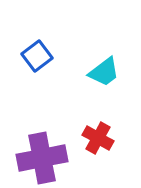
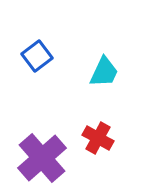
cyan trapezoid: rotated 28 degrees counterclockwise
purple cross: rotated 30 degrees counterclockwise
